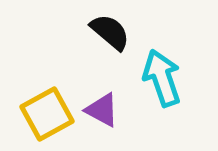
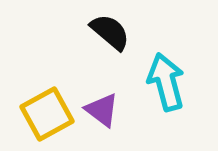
cyan arrow: moved 4 px right, 4 px down; rotated 4 degrees clockwise
purple triangle: rotated 9 degrees clockwise
